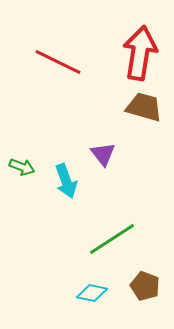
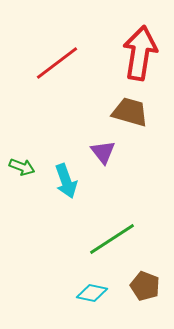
red line: moved 1 px left, 1 px down; rotated 63 degrees counterclockwise
brown trapezoid: moved 14 px left, 5 px down
purple triangle: moved 2 px up
